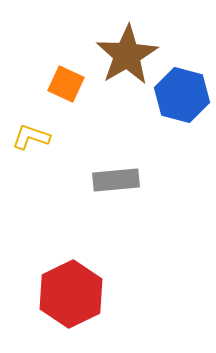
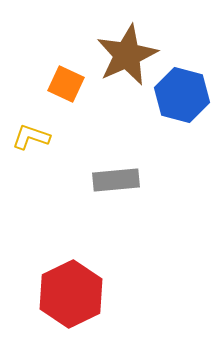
brown star: rotated 6 degrees clockwise
